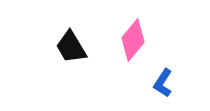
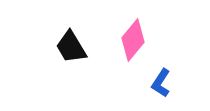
blue L-shape: moved 2 px left
